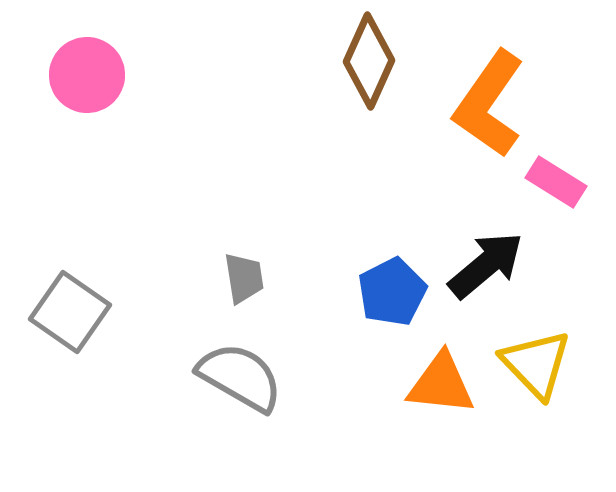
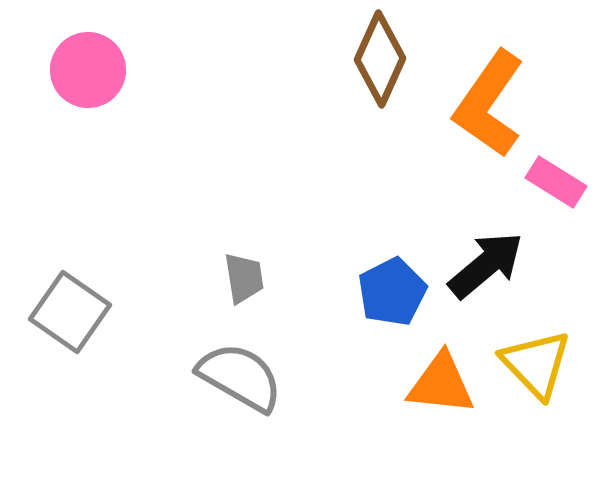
brown diamond: moved 11 px right, 2 px up
pink circle: moved 1 px right, 5 px up
